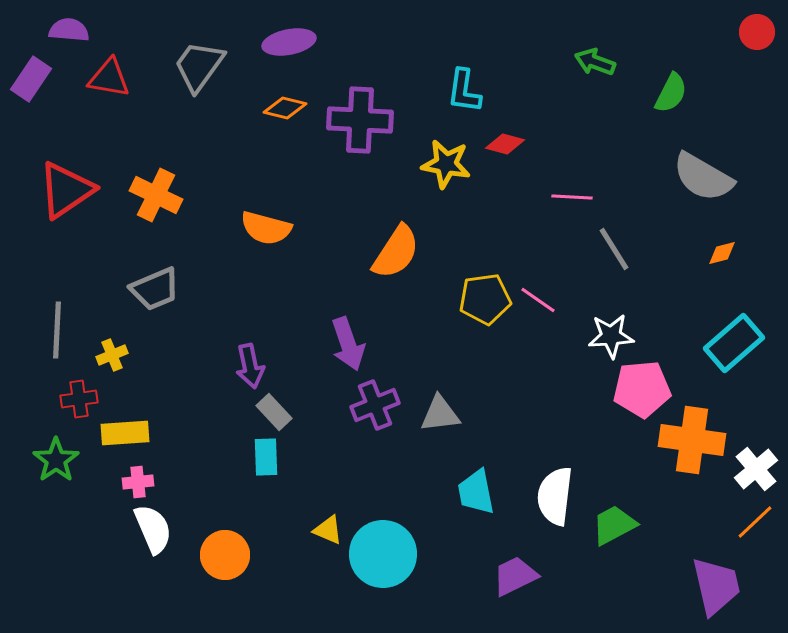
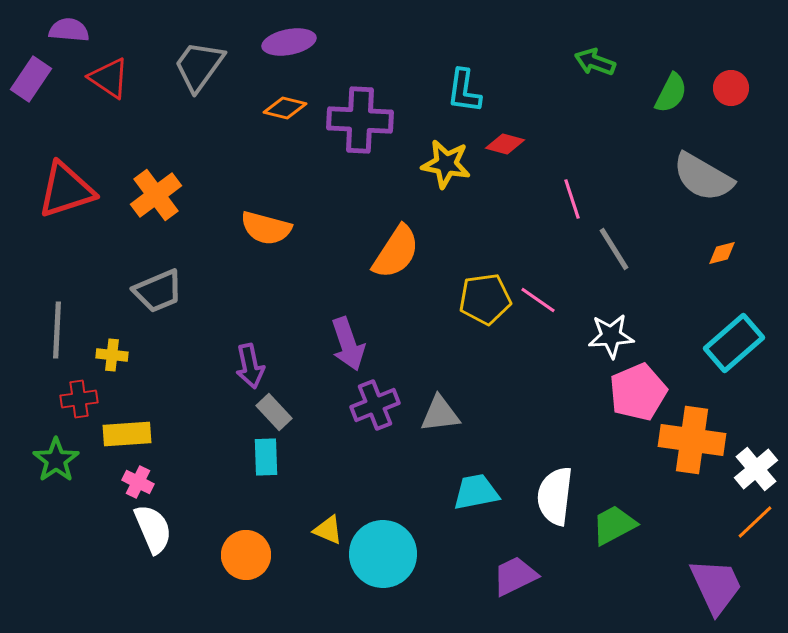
red circle at (757, 32): moved 26 px left, 56 px down
red triangle at (109, 78): rotated 24 degrees clockwise
red triangle at (66, 190): rotated 16 degrees clockwise
orange cross at (156, 195): rotated 27 degrees clockwise
pink line at (572, 197): moved 2 px down; rotated 69 degrees clockwise
gray trapezoid at (155, 289): moved 3 px right, 2 px down
yellow cross at (112, 355): rotated 28 degrees clockwise
pink pentagon at (642, 389): moved 4 px left, 3 px down; rotated 18 degrees counterclockwise
yellow rectangle at (125, 433): moved 2 px right, 1 px down
pink cross at (138, 482): rotated 32 degrees clockwise
cyan trapezoid at (476, 492): rotated 90 degrees clockwise
orange circle at (225, 555): moved 21 px right
purple trapezoid at (716, 586): rotated 12 degrees counterclockwise
